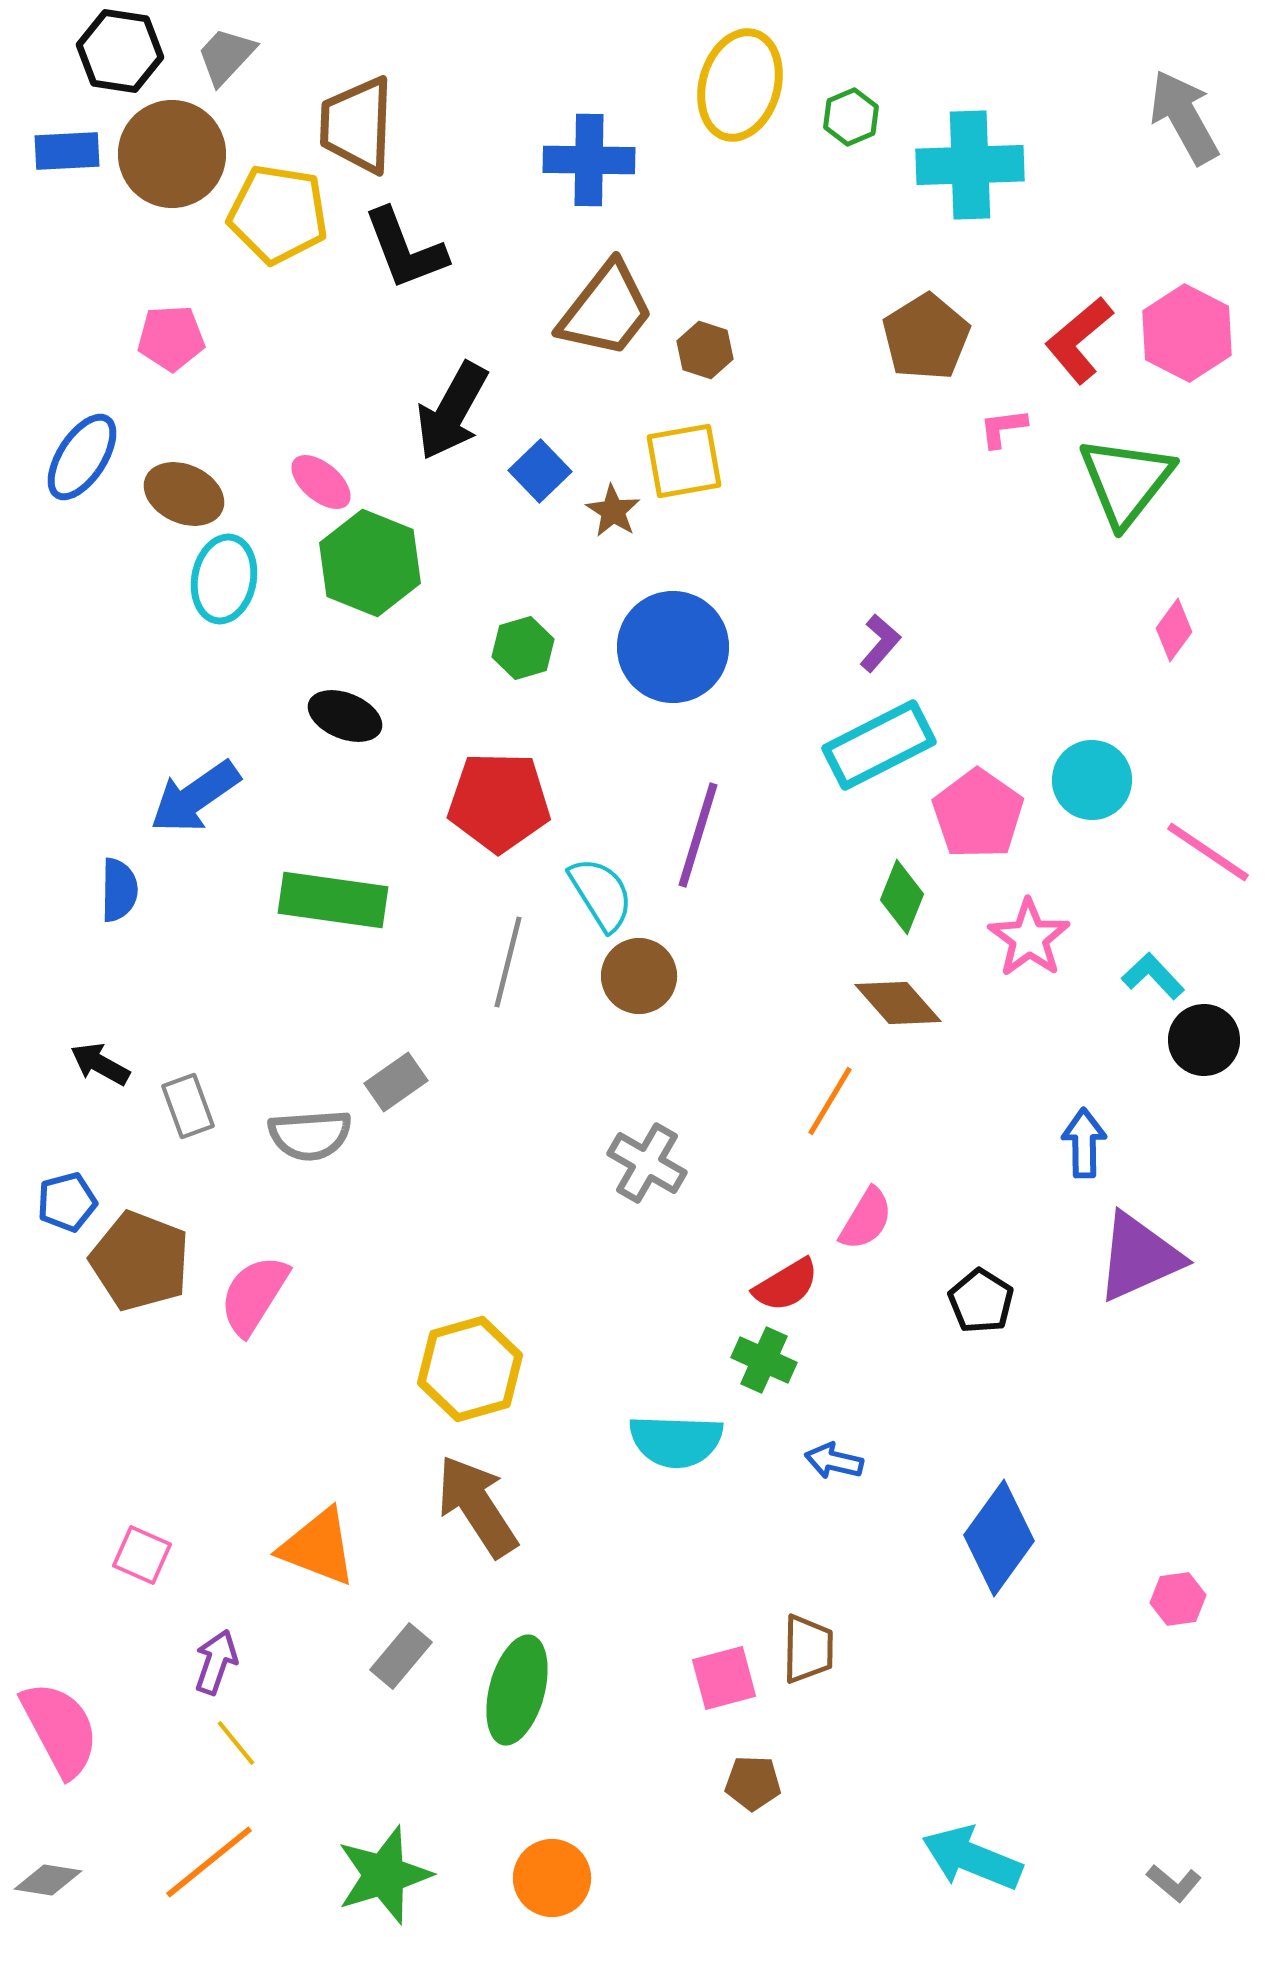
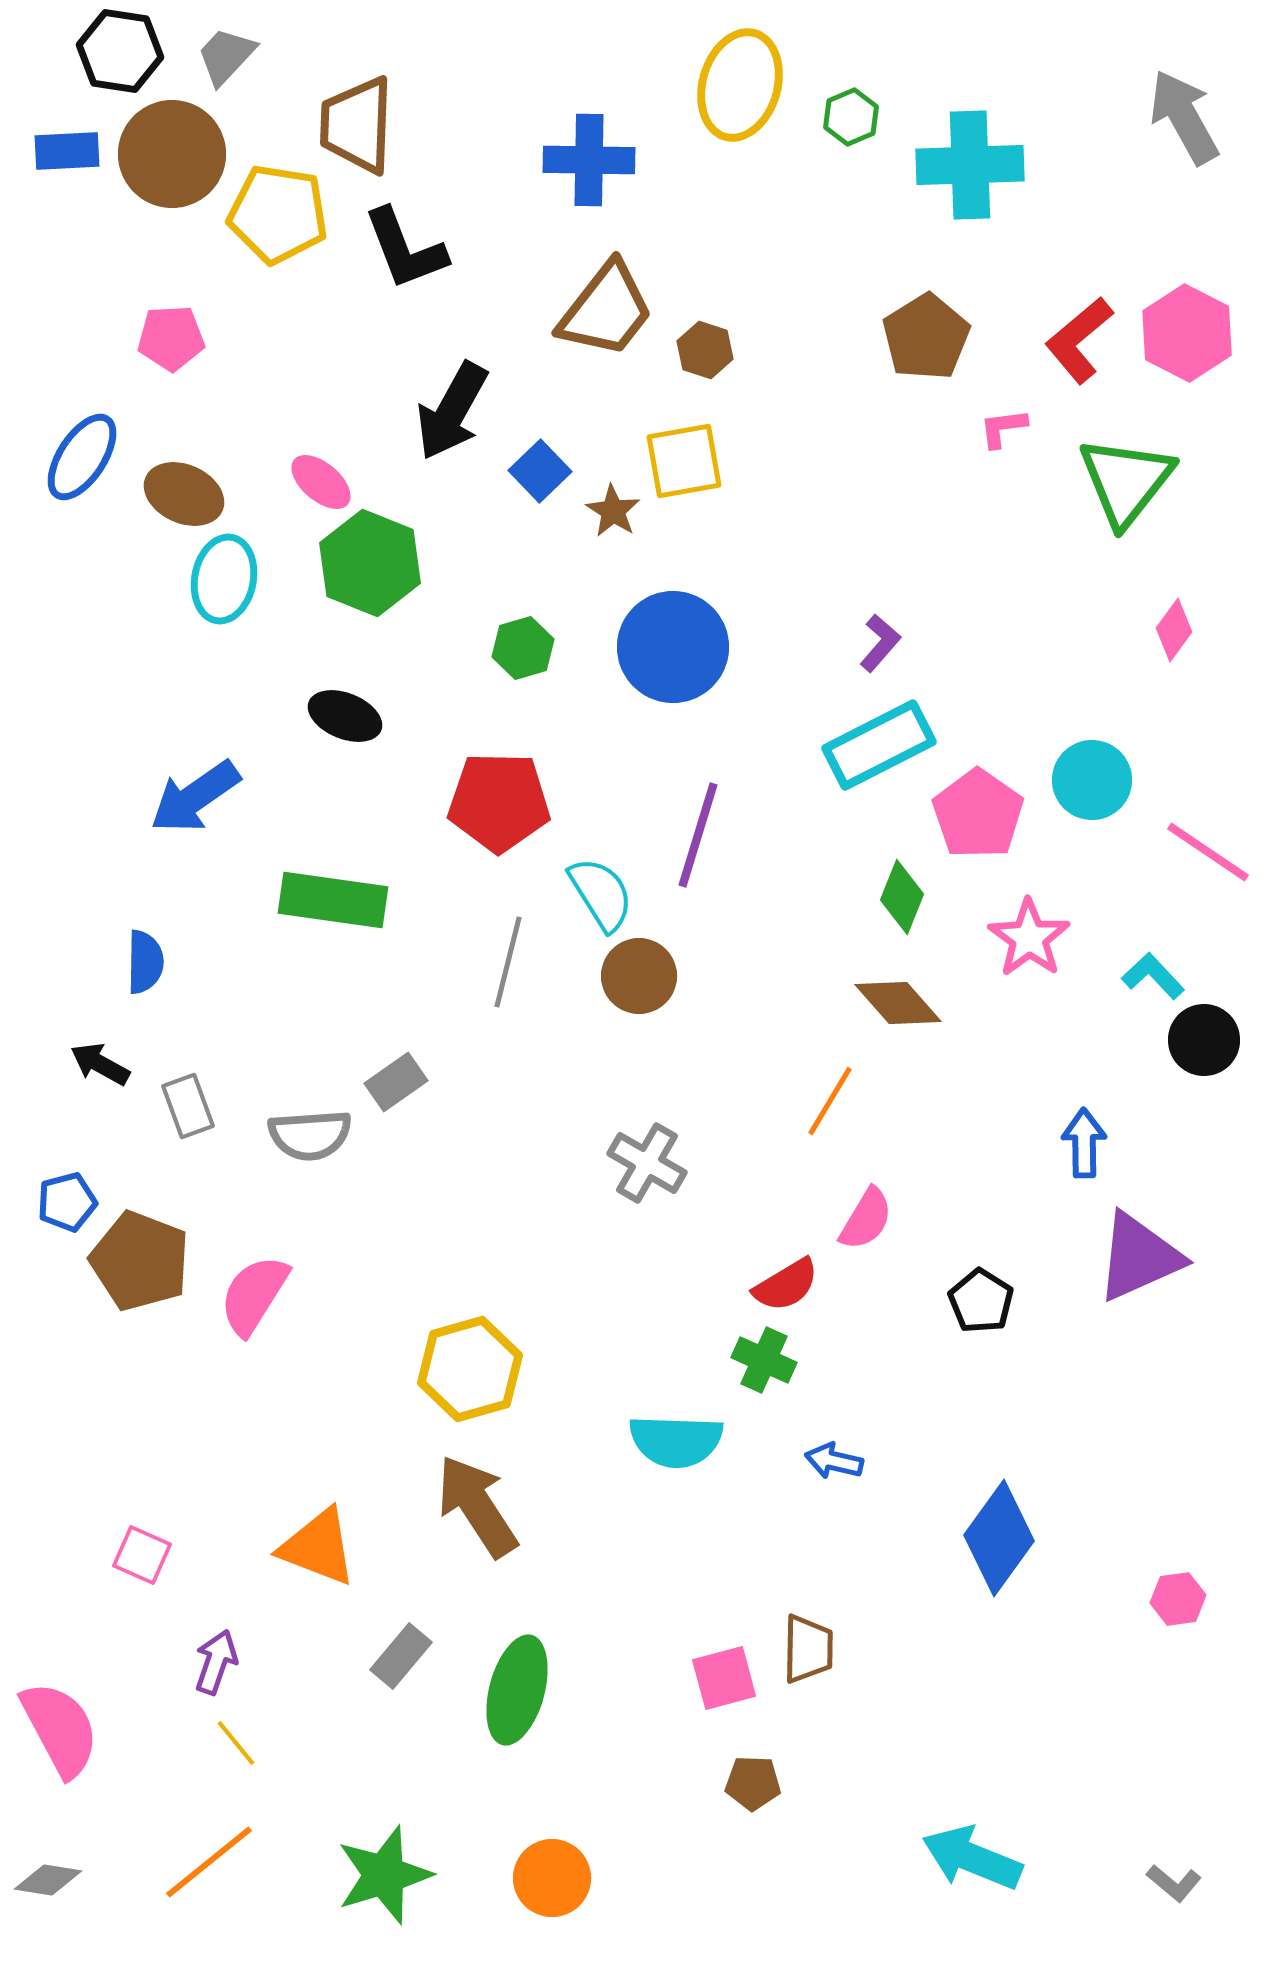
blue semicircle at (119, 890): moved 26 px right, 72 px down
